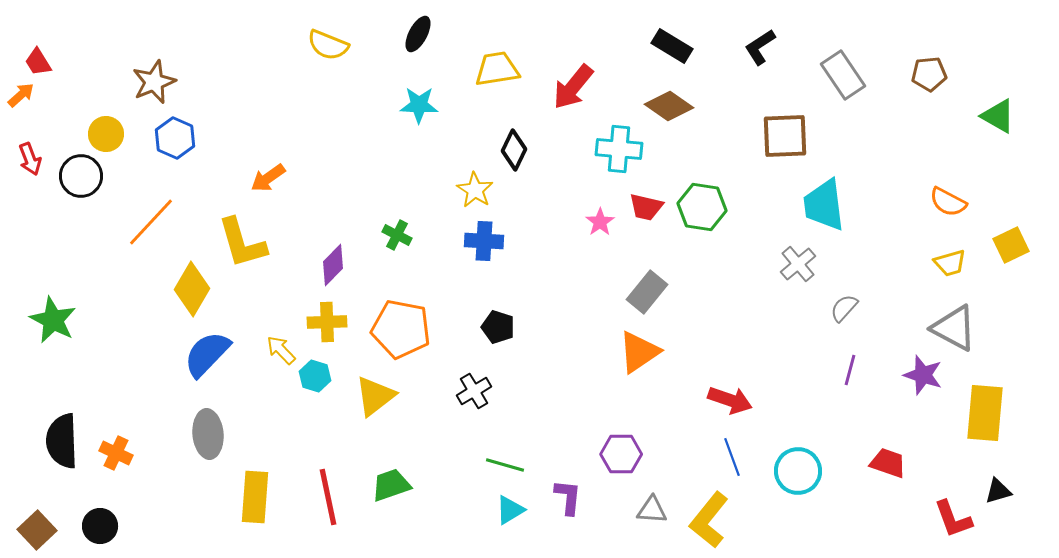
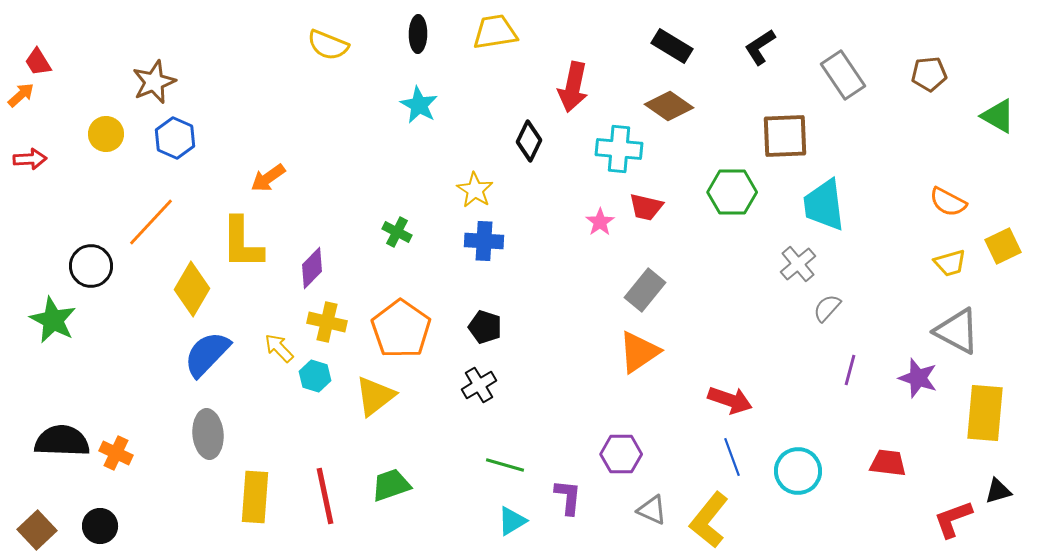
black ellipse at (418, 34): rotated 27 degrees counterclockwise
yellow trapezoid at (497, 69): moved 2 px left, 37 px up
red arrow at (573, 87): rotated 27 degrees counterclockwise
cyan star at (419, 105): rotated 27 degrees clockwise
black diamond at (514, 150): moved 15 px right, 9 px up
red arrow at (30, 159): rotated 72 degrees counterclockwise
black circle at (81, 176): moved 10 px right, 90 px down
green hexagon at (702, 207): moved 30 px right, 15 px up; rotated 9 degrees counterclockwise
green cross at (397, 235): moved 3 px up
yellow L-shape at (242, 243): rotated 16 degrees clockwise
yellow square at (1011, 245): moved 8 px left, 1 px down
purple diamond at (333, 265): moved 21 px left, 3 px down
gray rectangle at (647, 292): moved 2 px left, 2 px up
gray semicircle at (844, 308): moved 17 px left
yellow cross at (327, 322): rotated 15 degrees clockwise
black pentagon at (498, 327): moved 13 px left
gray triangle at (954, 328): moved 3 px right, 3 px down
orange pentagon at (401, 329): rotated 24 degrees clockwise
yellow arrow at (281, 350): moved 2 px left, 2 px up
purple star at (923, 375): moved 5 px left, 3 px down
black cross at (474, 391): moved 5 px right, 6 px up
black semicircle at (62, 441): rotated 94 degrees clockwise
red trapezoid at (888, 463): rotated 12 degrees counterclockwise
red line at (328, 497): moved 3 px left, 1 px up
cyan triangle at (510, 510): moved 2 px right, 11 px down
gray triangle at (652, 510): rotated 20 degrees clockwise
red L-shape at (953, 519): rotated 90 degrees clockwise
